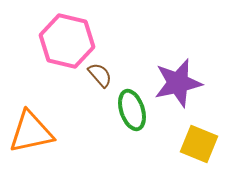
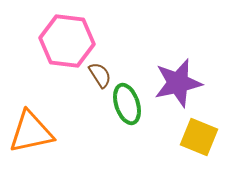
pink hexagon: rotated 6 degrees counterclockwise
brown semicircle: rotated 8 degrees clockwise
green ellipse: moved 5 px left, 6 px up
yellow square: moved 7 px up
